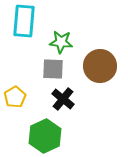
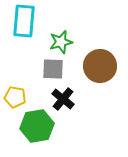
green star: rotated 20 degrees counterclockwise
yellow pentagon: rotated 30 degrees counterclockwise
green hexagon: moved 8 px left, 10 px up; rotated 16 degrees clockwise
